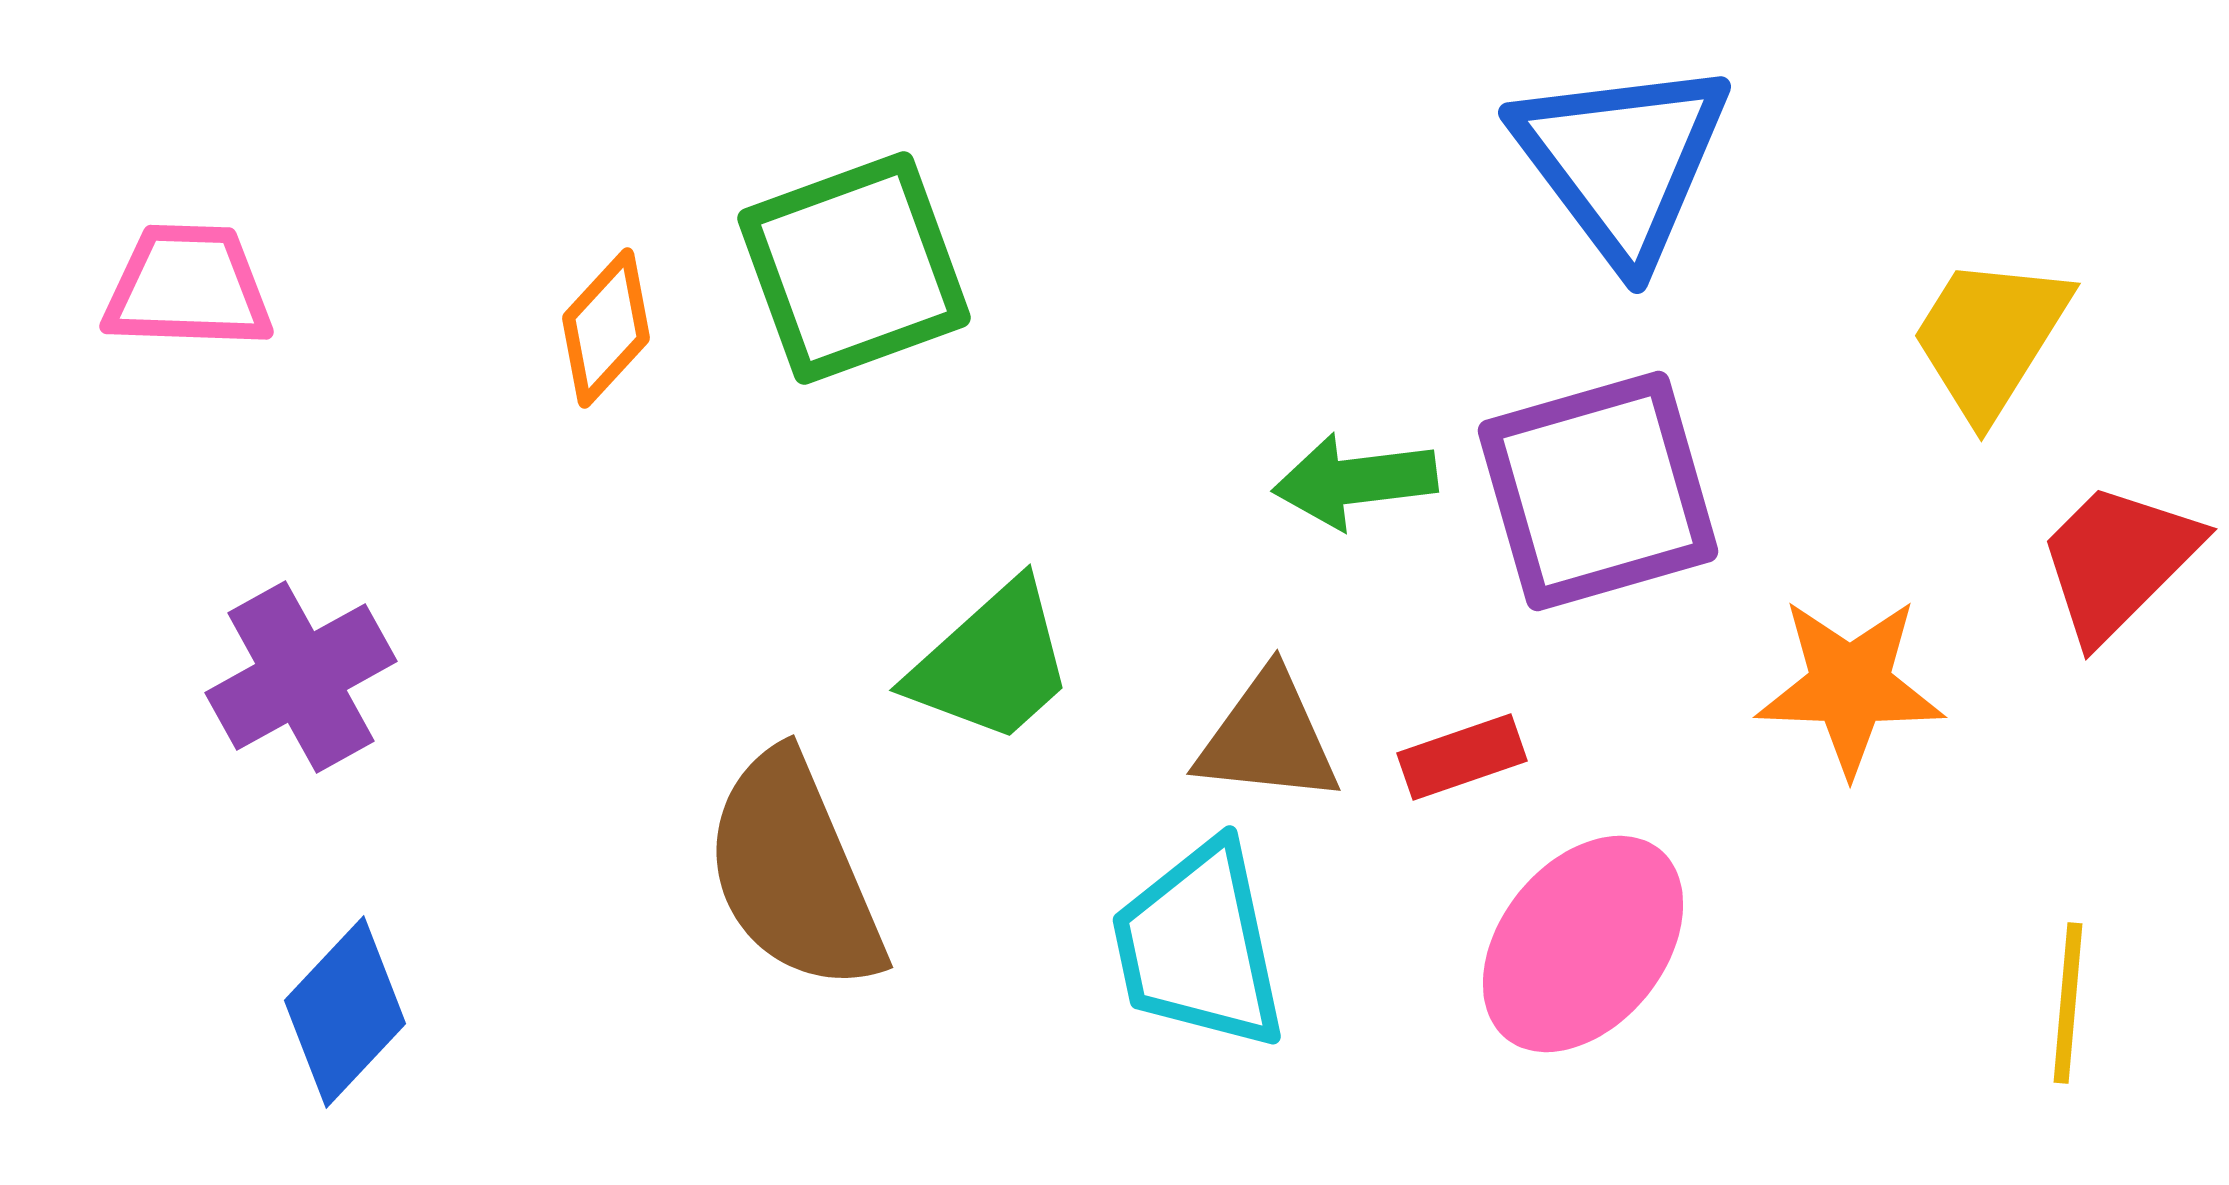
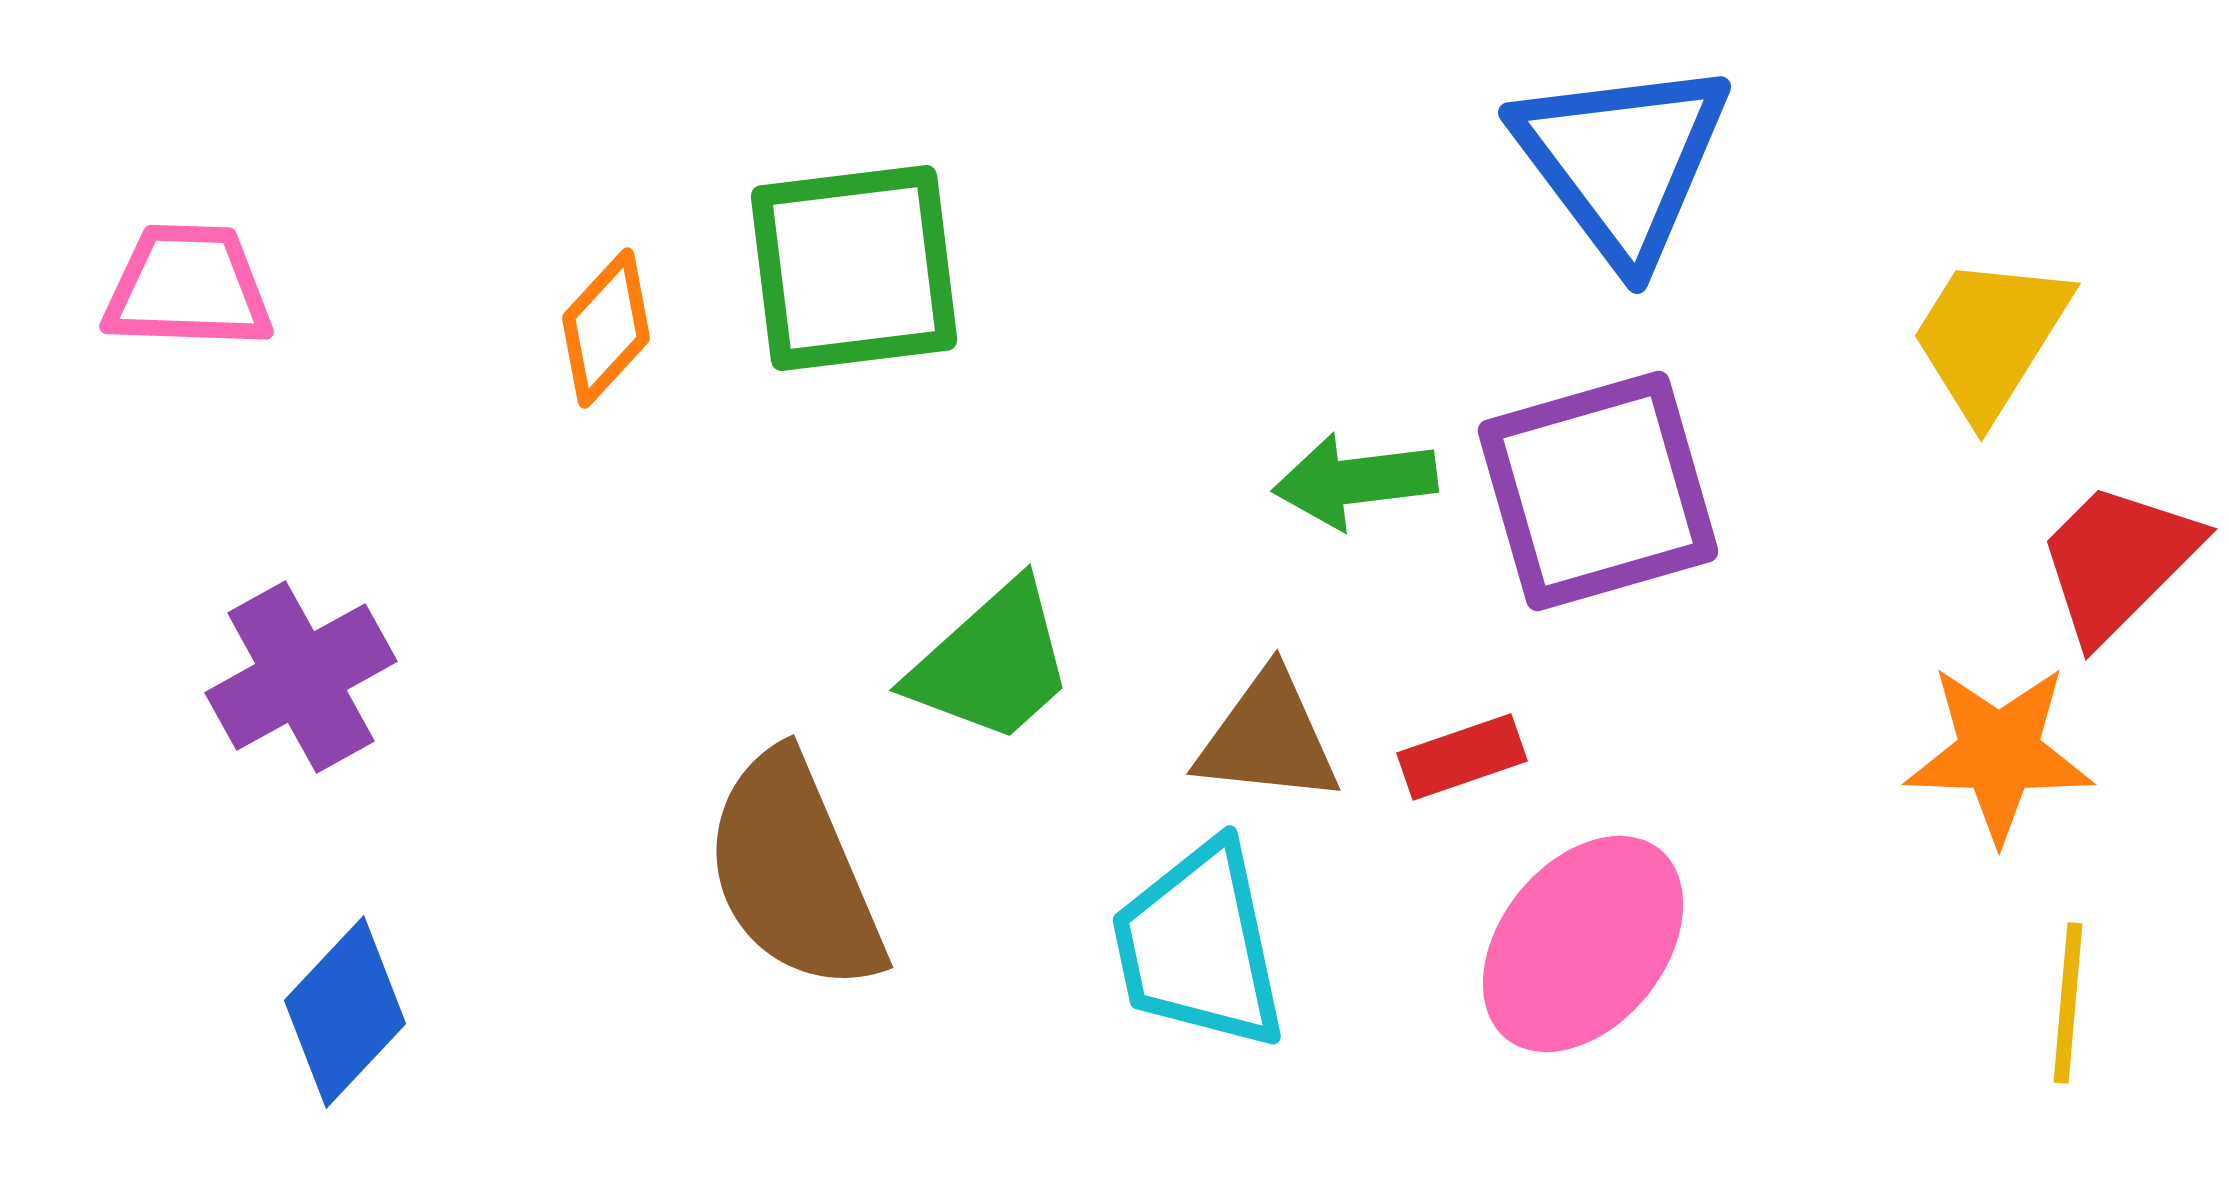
green square: rotated 13 degrees clockwise
orange star: moved 149 px right, 67 px down
